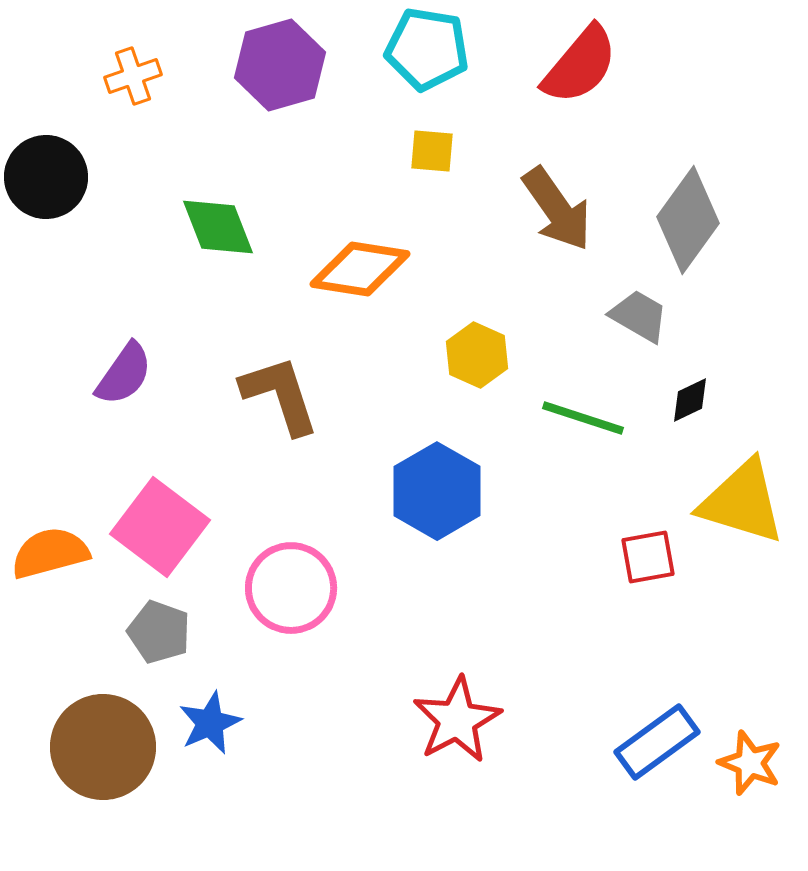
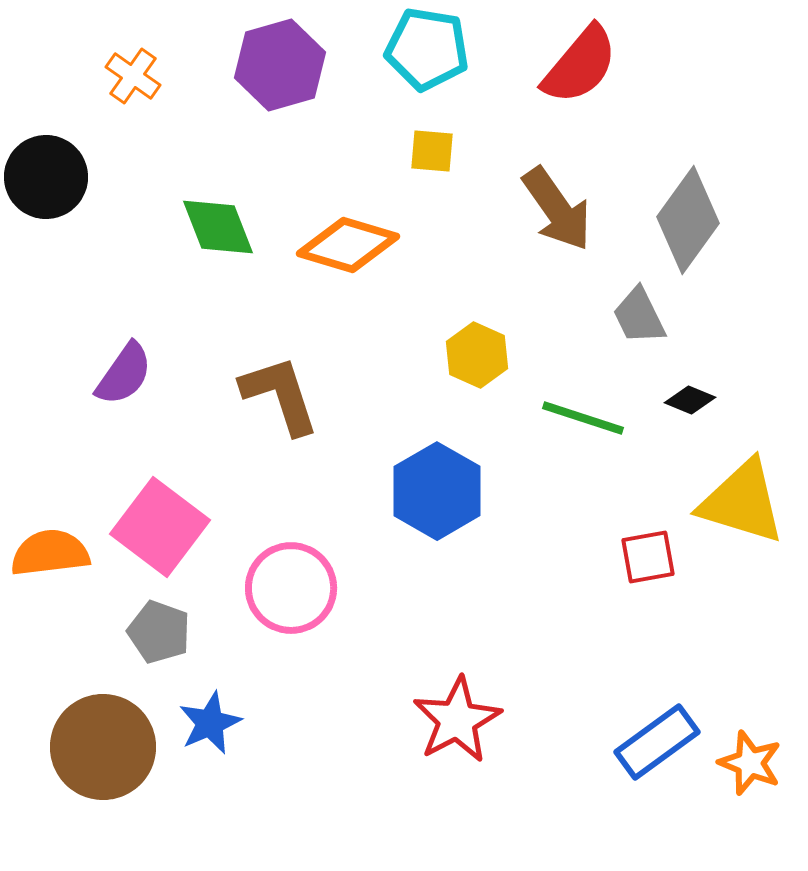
orange cross: rotated 36 degrees counterclockwise
orange diamond: moved 12 px left, 24 px up; rotated 8 degrees clockwise
gray trapezoid: rotated 146 degrees counterclockwise
black diamond: rotated 48 degrees clockwise
orange semicircle: rotated 8 degrees clockwise
